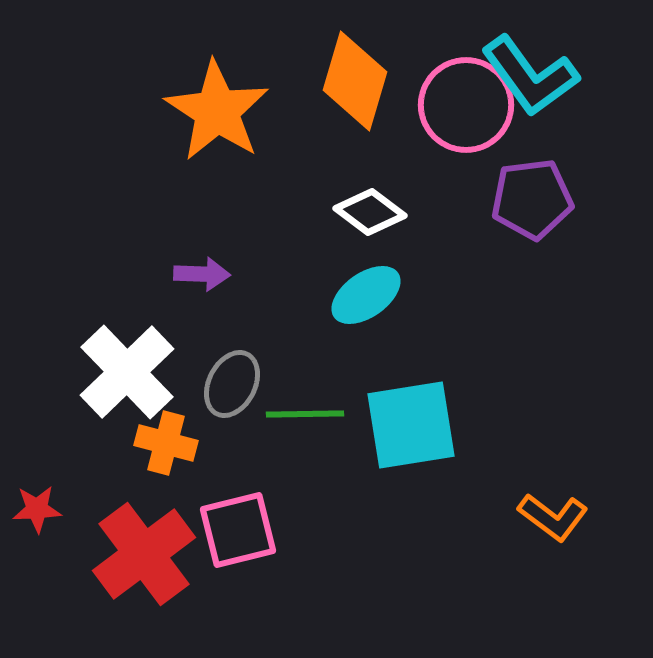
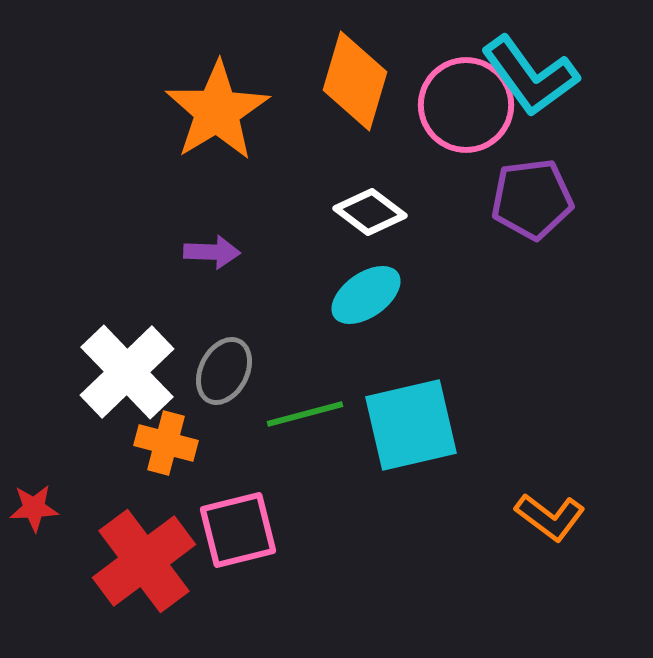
orange star: rotated 8 degrees clockwise
purple arrow: moved 10 px right, 22 px up
gray ellipse: moved 8 px left, 13 px up
green line: rotated 14 degrees counterclockwise
cyan square: rotated 4 degrees counterclockwise
red star: moved 3 px left, 1 px up
orange L-shape: moved 3 px left
red cross: moved 7 px down
